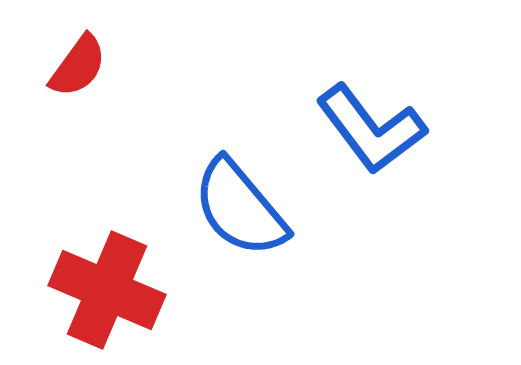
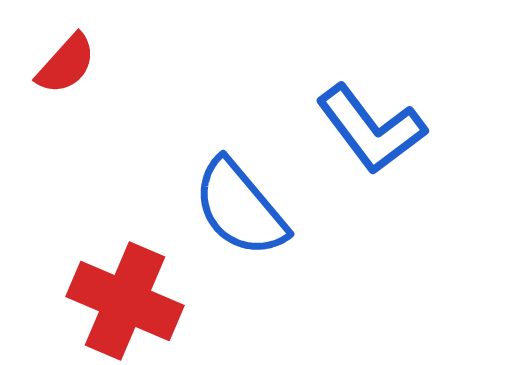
red semicircle: moved 12 px left, 2 px up; rotated 6 degrees clockwise
red cross: moved 18 px right, 11 px down
